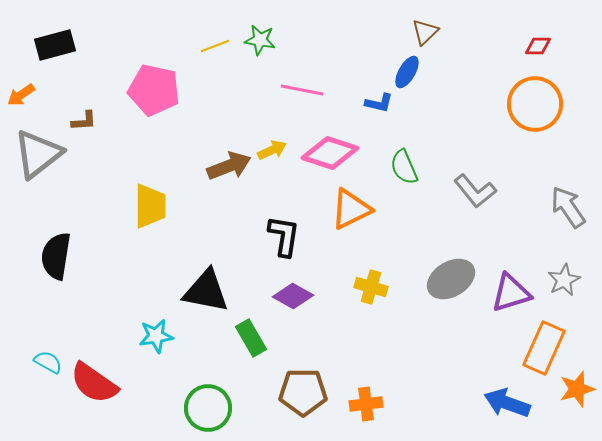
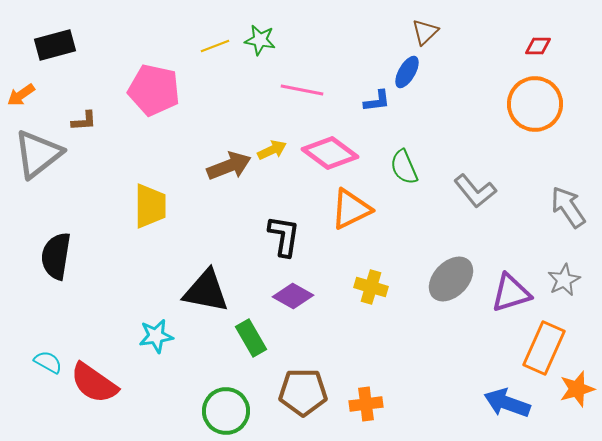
blue L-shape: moved 2 px left, 2 px up; rotated 20 degrees counterclockwise
pink diamond: rotated 18 degrees clockwise
gray ellipse: rotated 15 degrees counterclockwise
green circle: moved 18 px right, 3 px down
